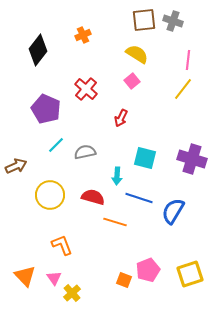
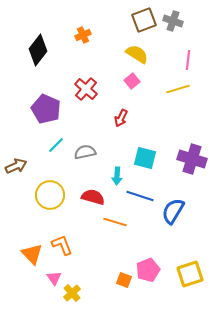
brown square: rotated 15 degrees counterclockwise
yellow line: moved 5 px left; rotated 35 degrees clockwise
blue line: moved 1 px right, 2 px up
orange triangle: moved 7 px right, 22 px up
